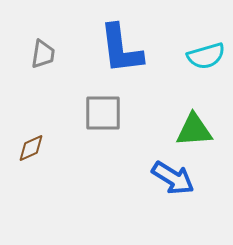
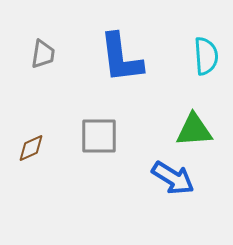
blue L-shape: moved 9 px down
cyan semicircle: rotated 78 degrees counterclockwise
gray square: moved 4 px left, 23 px down
